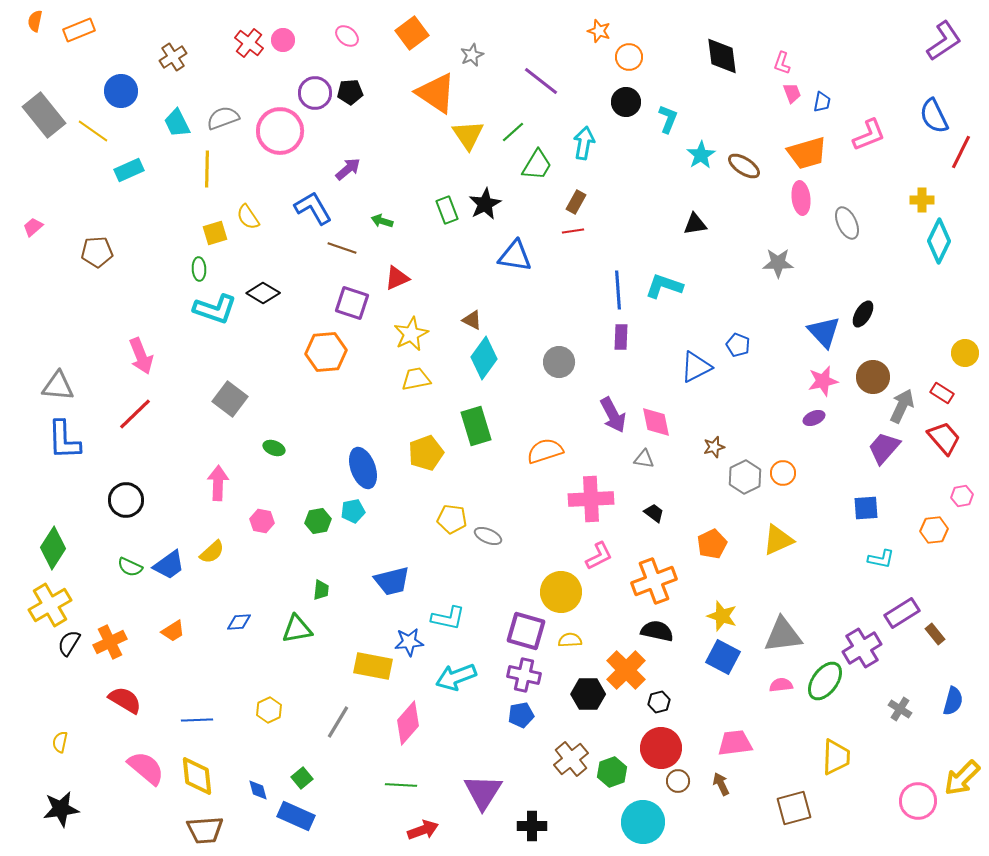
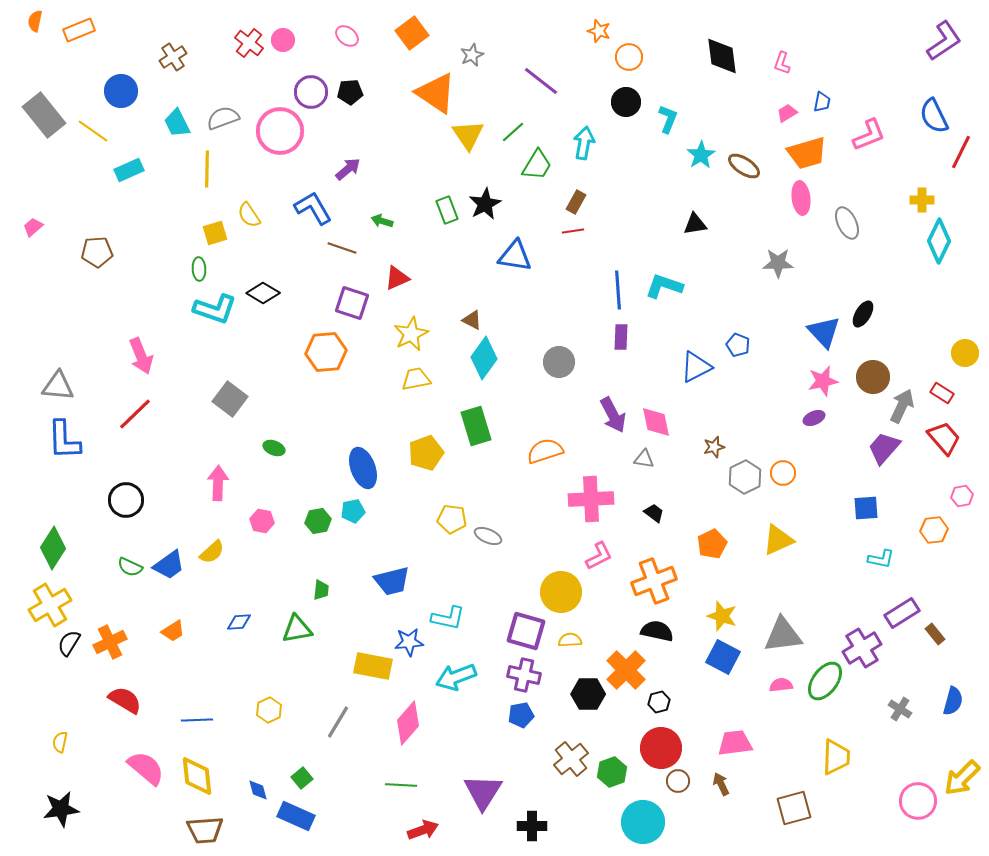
purple circle at (315, 93): moved 4 px left, 1 px up
pink trapezoid at (792, 93): moved 5 px left, 20 px down; rotated 100 degrees counterclockwise
yellow semicircle at (248, 217): moved 1 px right, 2 px up
